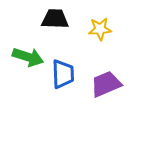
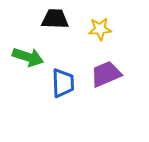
blue trapezoid: moved 9 px down
purple trapezoid: moved 10 px up
